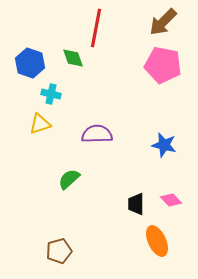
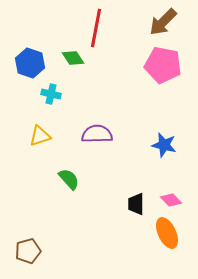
green diamond: rotated 15 degrees counterclockwise
yellow triangle: moved 12 px down
green semicircle: rotated 90 degrees clockwise
orange ellipse: moved 10 px right, 8 px up
brown pentagon: moved 31 px left
